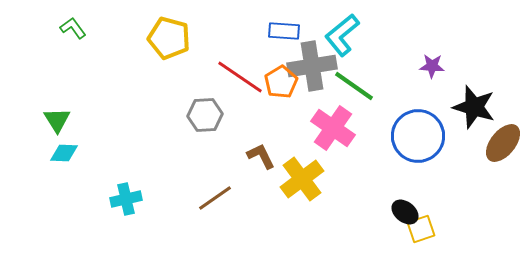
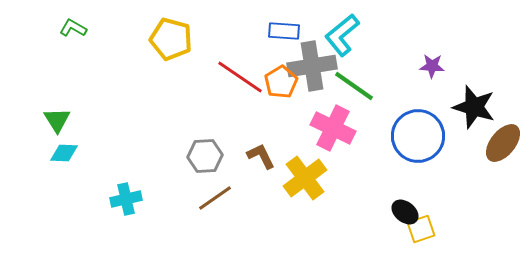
green L-shape: rotated 24 degrees counterclockwise
yellow pentagon: moved 2 px right, 1 px down
gray hexagon: moved 41 px down
pink cross: rotated 9 degrees counterclockwise
yellow cross: moved 3 px right, 1 px up
